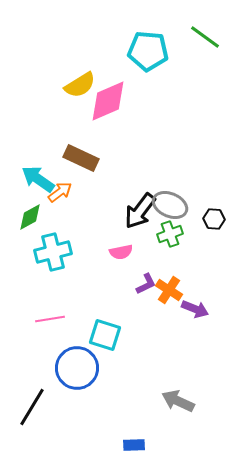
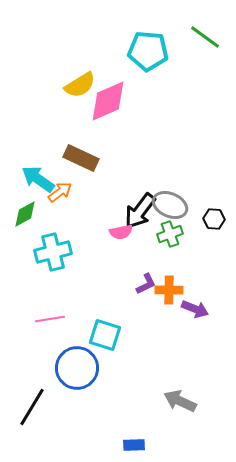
green diamond: moved 5 px left, 3 px up
pink semicircle: moved 20 px up
orange cross: rotated 32 degrees counterclockwise
gray arrow: moved 2 px right
